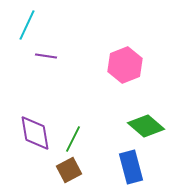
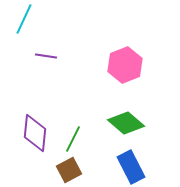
cyan line: moved 3 px left, 6 px up
green diamond: moved 20 px left, 3 px up
purple diamond: rotated 15 degrees clockwise
blue rectangle: rotated 12 degrees counterclockwise
